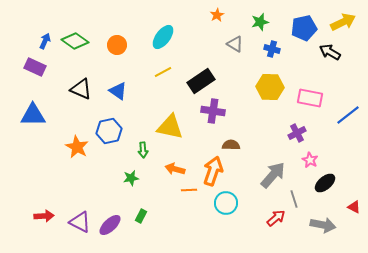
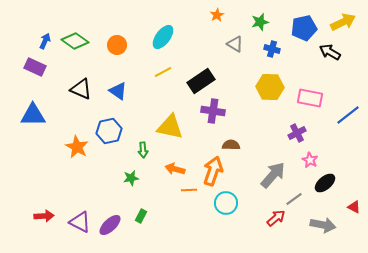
gray line at (294, 199): rotated 72 degrees clockwise
